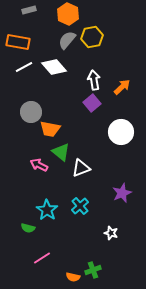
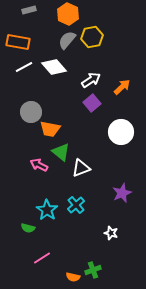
white arrow: moved 3 px left; rotated 66 degrees clockwise
cyan cross: moved 4 px left, 1 px up
